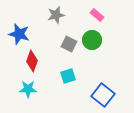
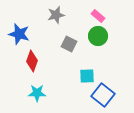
pink rectangle: moved 1 px right, 1 px down
green circle: moved 6 px right, 4 px up
cyan square: moved 19 px right; rotated 14 degrees clockwise
cyan star: moved 9 px right, 4 px down
